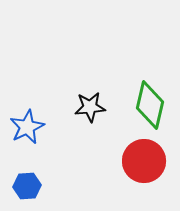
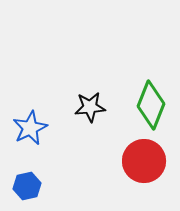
green diamond: moved 1 px right; rotated 9 degrees clockwise
blue star: moved 3 px right, 1 px down
blue hexagon: rotated 8 degrees counterclockwise
